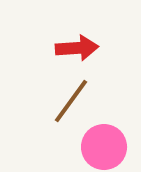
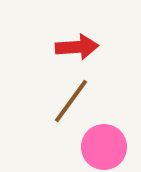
red arrow: moved 1 px up
